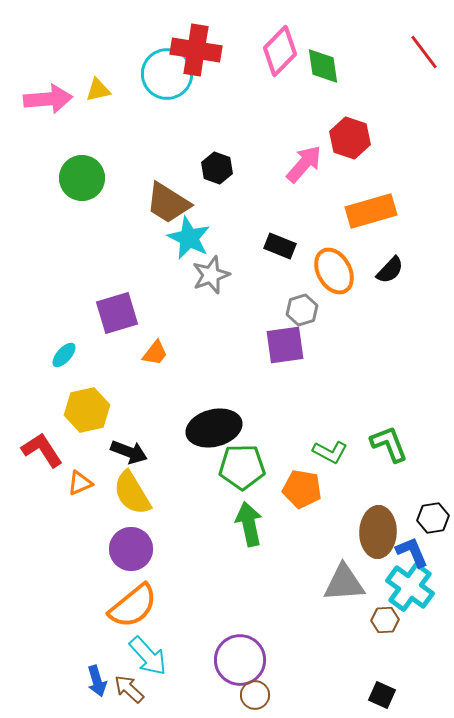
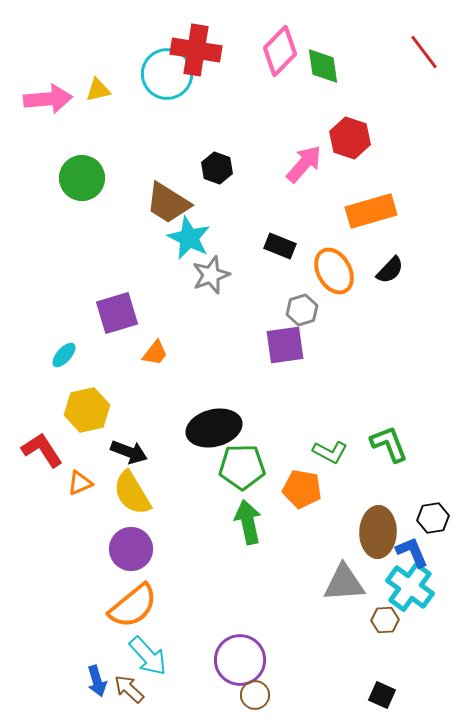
green arrow at (249, 524): moved 1 px left, 2 px up
